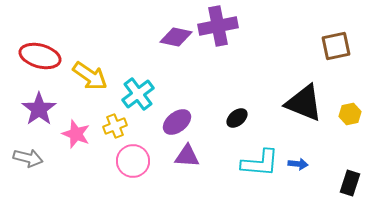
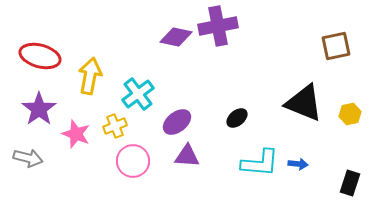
yellow arrow: rotated 114 degrees counterclockwise
